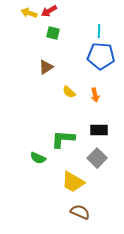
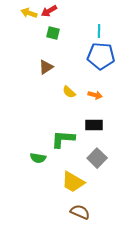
orange arrow: rotated 64 degrees counterclockwise
black rectangle: moved 5 px left, 5 px up
green semicircle: rotated 14 degrees counterclockwise
